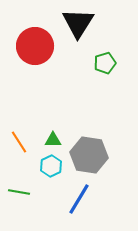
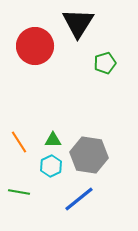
blue line: rotated 20 degrees clockwise
